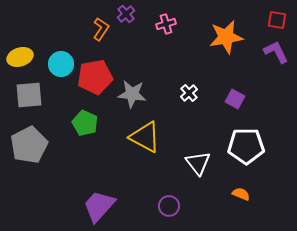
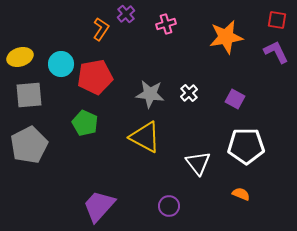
gray star: moved 18 px right
